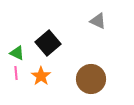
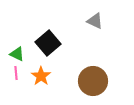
gray triangle: moved 3 px left
green triangle: moved 1 px down
brown circle: moved 2 px right, 2 px down
